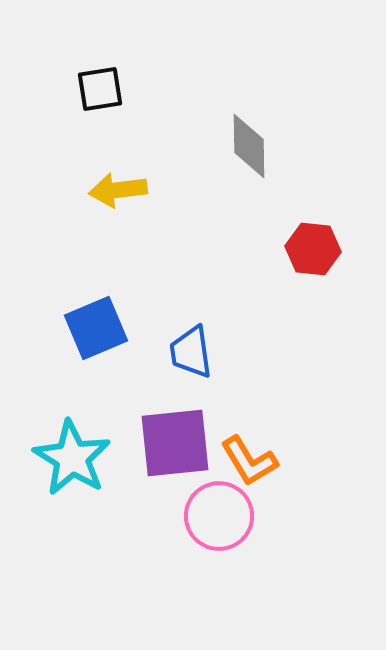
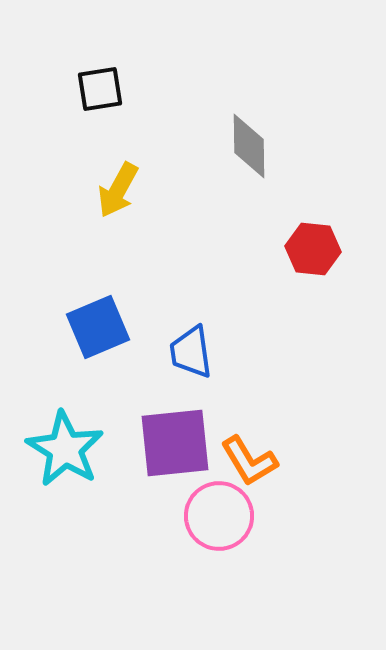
yellow arrow: rotated 54 degrees counterclockwise
blue square: moved 2 px right, 1 px up
cyan star: moved 7 px left, 9 px up
